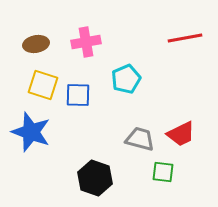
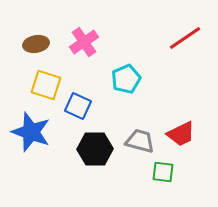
red line: rotated 24 degrees counterclockwise
pink cross: moved 2 px left; rotated 24 degrees counterclockwise
yellow square: moved 3 px right
blue square: moved 11 px down; rotated 24 degrees clockwise
gray trapezoid: moved 2 px down
black hexagon: moved 29 px up; rotated 20 degrees counterclockwise
